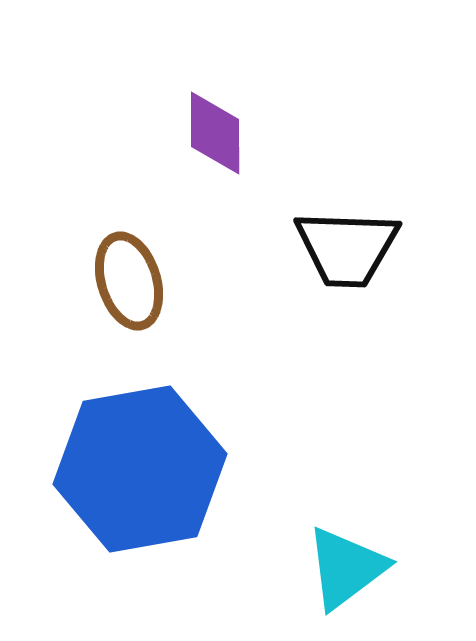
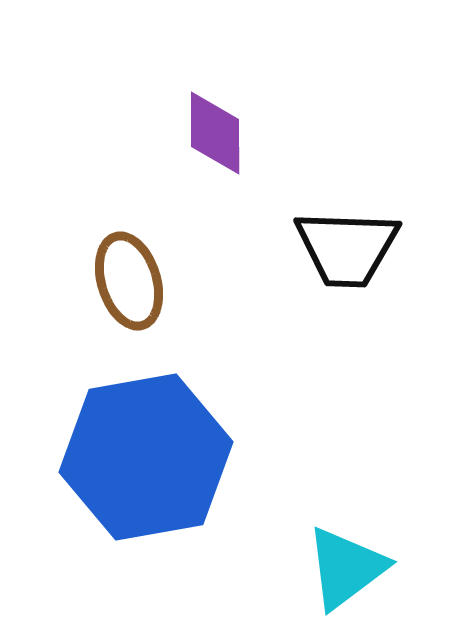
blue hexagon: moved 6 px right, 12 px up
